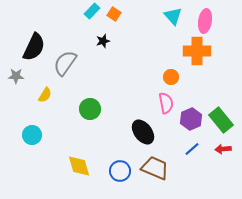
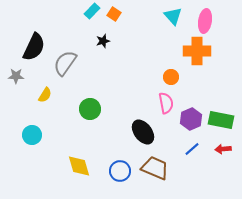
green rectangle: rotated 40 degrees counterclockwise
